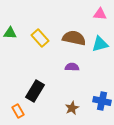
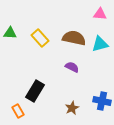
purple semicircle: rotated 24 degrees clockwise
